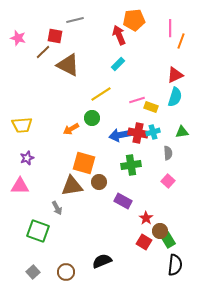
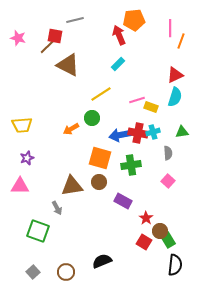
brown line at (43, 52): moved 4 px right, 5 px up
orange square at (84, 163): moved 16 px right, 5 px up
